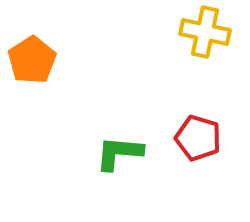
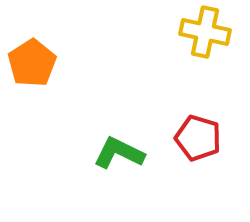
orange pentagon: moved 3 px down
green L-shape: rotated 21 degrees clockwise
